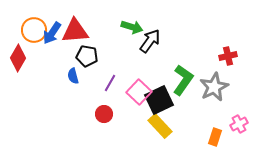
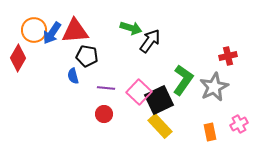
green arrow: moved 1 px left, 1 px down
purple line: moved 4 px left, 5 px down; rotated 66 degrees clockwise
orange rectangle: moved 5 px left, 5 px up; rotated 30 degrees counterclockwise
